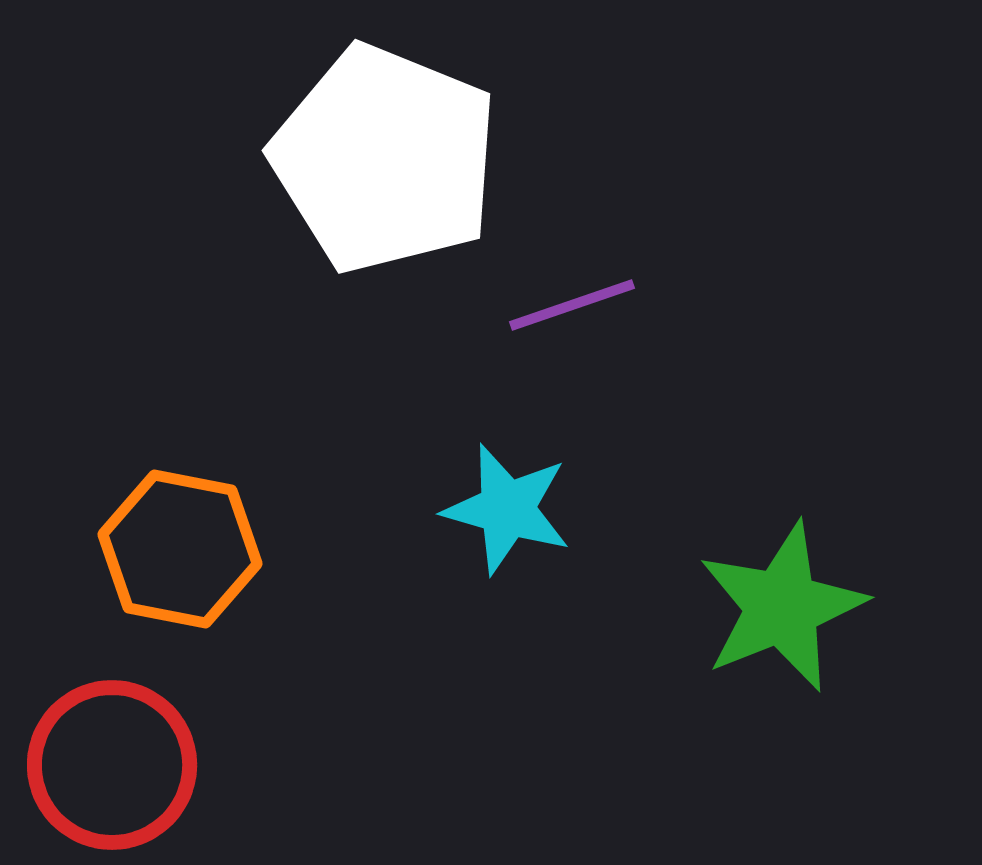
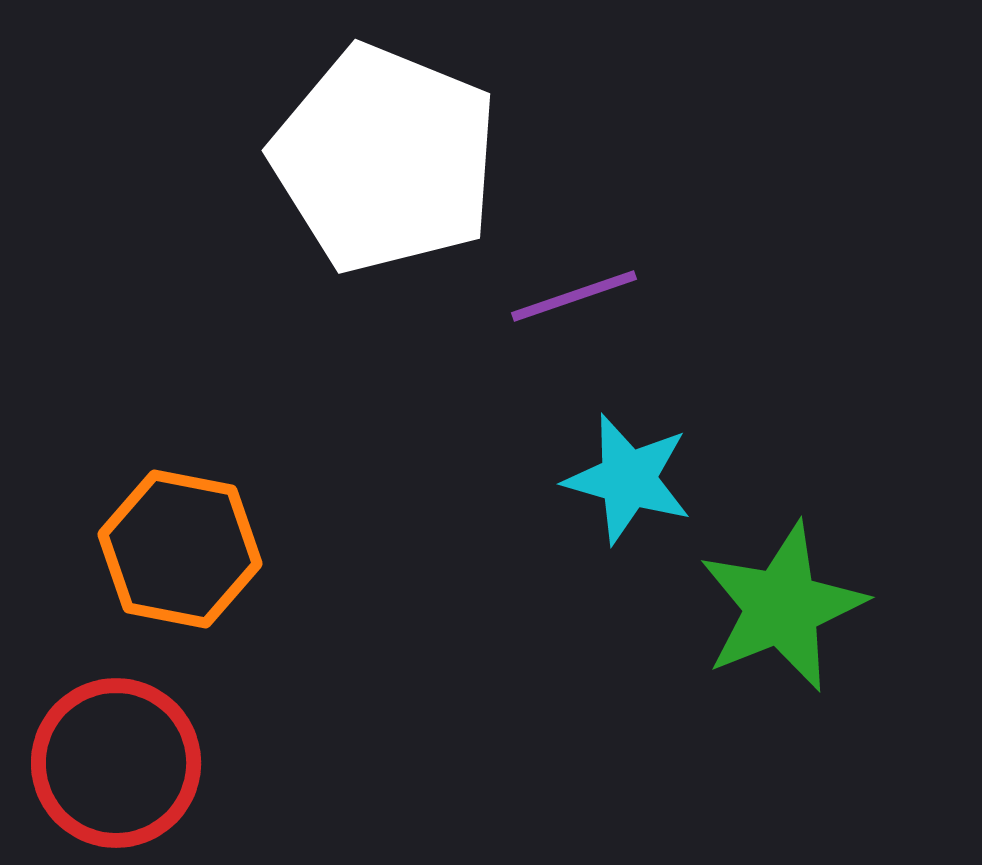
purple line: moved 2 px right, 9 px up
cyan star: moved 121 px right, 30 px up
red circle: moved 4 px right, 2 px up
